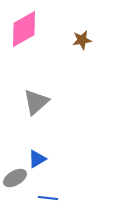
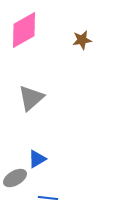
pink diamond: moved 1 px down
gray triangle: moved 5 px left, 4 px up
